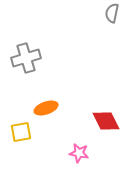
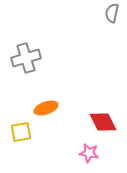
red diamond: moved 3 px left, 1 px down
pink star: moved 10 px right
